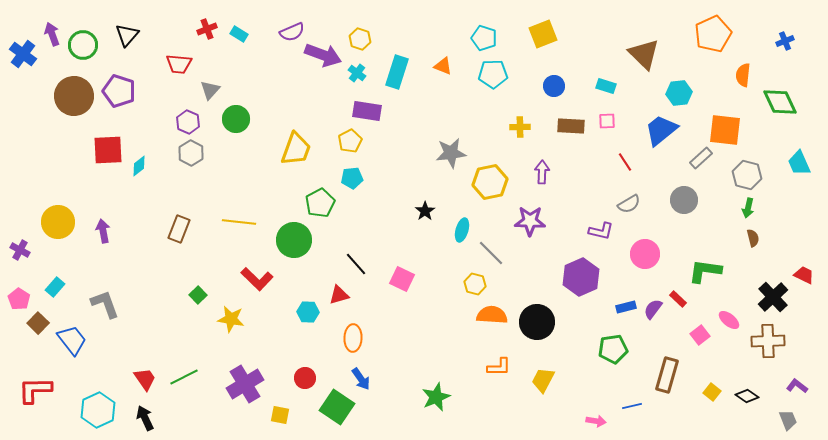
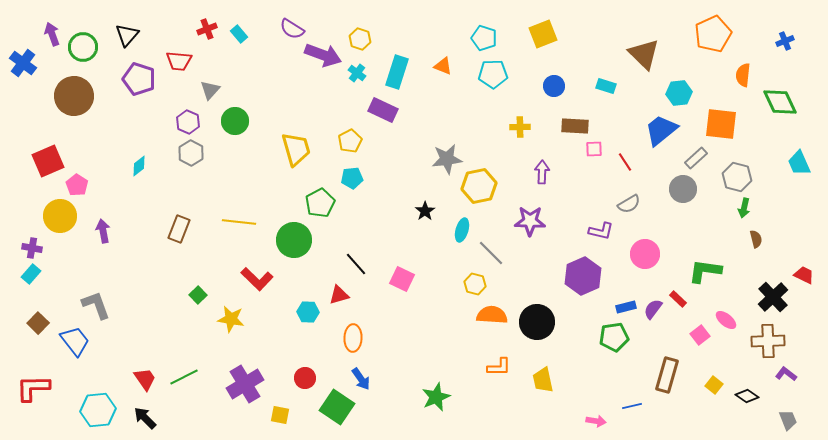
purple semicircle at (292, 32): moved 3 px up; rotated 55 degrees clockwise
cyan rectangle at (239, 34): rotated 18 degrees clockwise
green circle at (83, 45): moved 2 px down
blue cross at (23, 54): moved 9 px down
red trapezoid at (179, 64): moved 3 px up
purple pentagon at (119, 91): moved 20 px right, 12 px up
purple rectangle at (367, 111): moved 16 px right, 1 px up; rotated 16 degrees clockwise
green circle at (236, 119): moved 1 px left, 2 px down
pink square at (607, 121): moved 13 px left, 28 px down
brown rectangle at (571, 126): moved 4 px right
orange square at (725, 130): moved 4 px left, 6 px up
yellow trapezoid at (296, 149): rotated 36 degrees counterclockwise
red square at (108, 150): moved 60 px left, 11 px down; rotated 20 degrees counterclockwise
gray star at (451, 153): moved 4 px left, 6 px down
gray rectangle at (701, 158): moved 5 px left
gray hexagon at (747, 175): moved 10 px left, 2 px down
yellow hexagon at (490, 182): moved 11 px left, 4 px down
gray circle at (684, 200): moved 1 px left, 11 px up
green arrow at (748, 208): moved 4 px left
yellow circle at (58, 222): moved 2 px right, 6 px up
brown semicircle at (753, 238): moved 3 px right, 1 px down
purple cross at (20, 250): moved 12 px right, 2 px up; rotated 18 degrees counterclockwise
purple hexagon at (581, 277): moved 2 px right, 1 px up
cyan rectangle at (55, 287): moved 24 px left, 13 px up
pink pentagon at (19, 299): moved 58 px right, 114 px up
gray L-shape at (105, 304): moved 9 px left, 1 px down
pink ellipse at (729, 320): moved 3 px left
blue trapezoid at (72, 340): moved 3 px right, 1 px down
green pentagon at (613, 349): moved 1 px right, 12 px up
yellow trapezoid at (543, 380): rotated 40 degrees counterclockwise
purple L-shape at (797, 386): moved 11 px left, 12 px up
red L-shape at (35, 390): moved 2 px left, 2 px up
yellow square at (712, 392): moved 2 px right, 7 px up
cyan hexagon at (98, 410): rotated 20 degrees clockwise
black arrow at (145, 418): rotated 20 degrees counterclockwise
